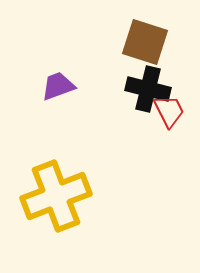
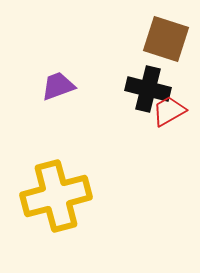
brown square: moved 21 px right, 3 px up
red trapezoid: rotated 93 degrees counterclockwise
yellow cross: rotated 6 degrees clockwise
